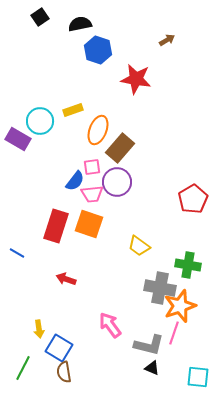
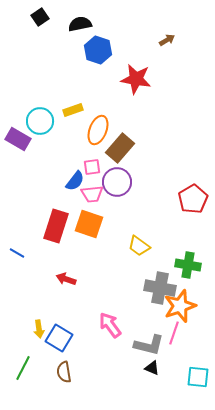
blue square: moved 10 px up
